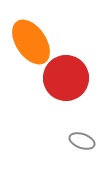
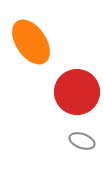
red circle: moved 11 px right, 14 px down
